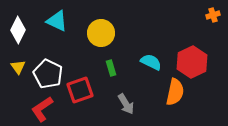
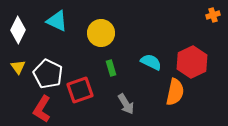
red L-shape: rotated 24 degrees counterclockwise
